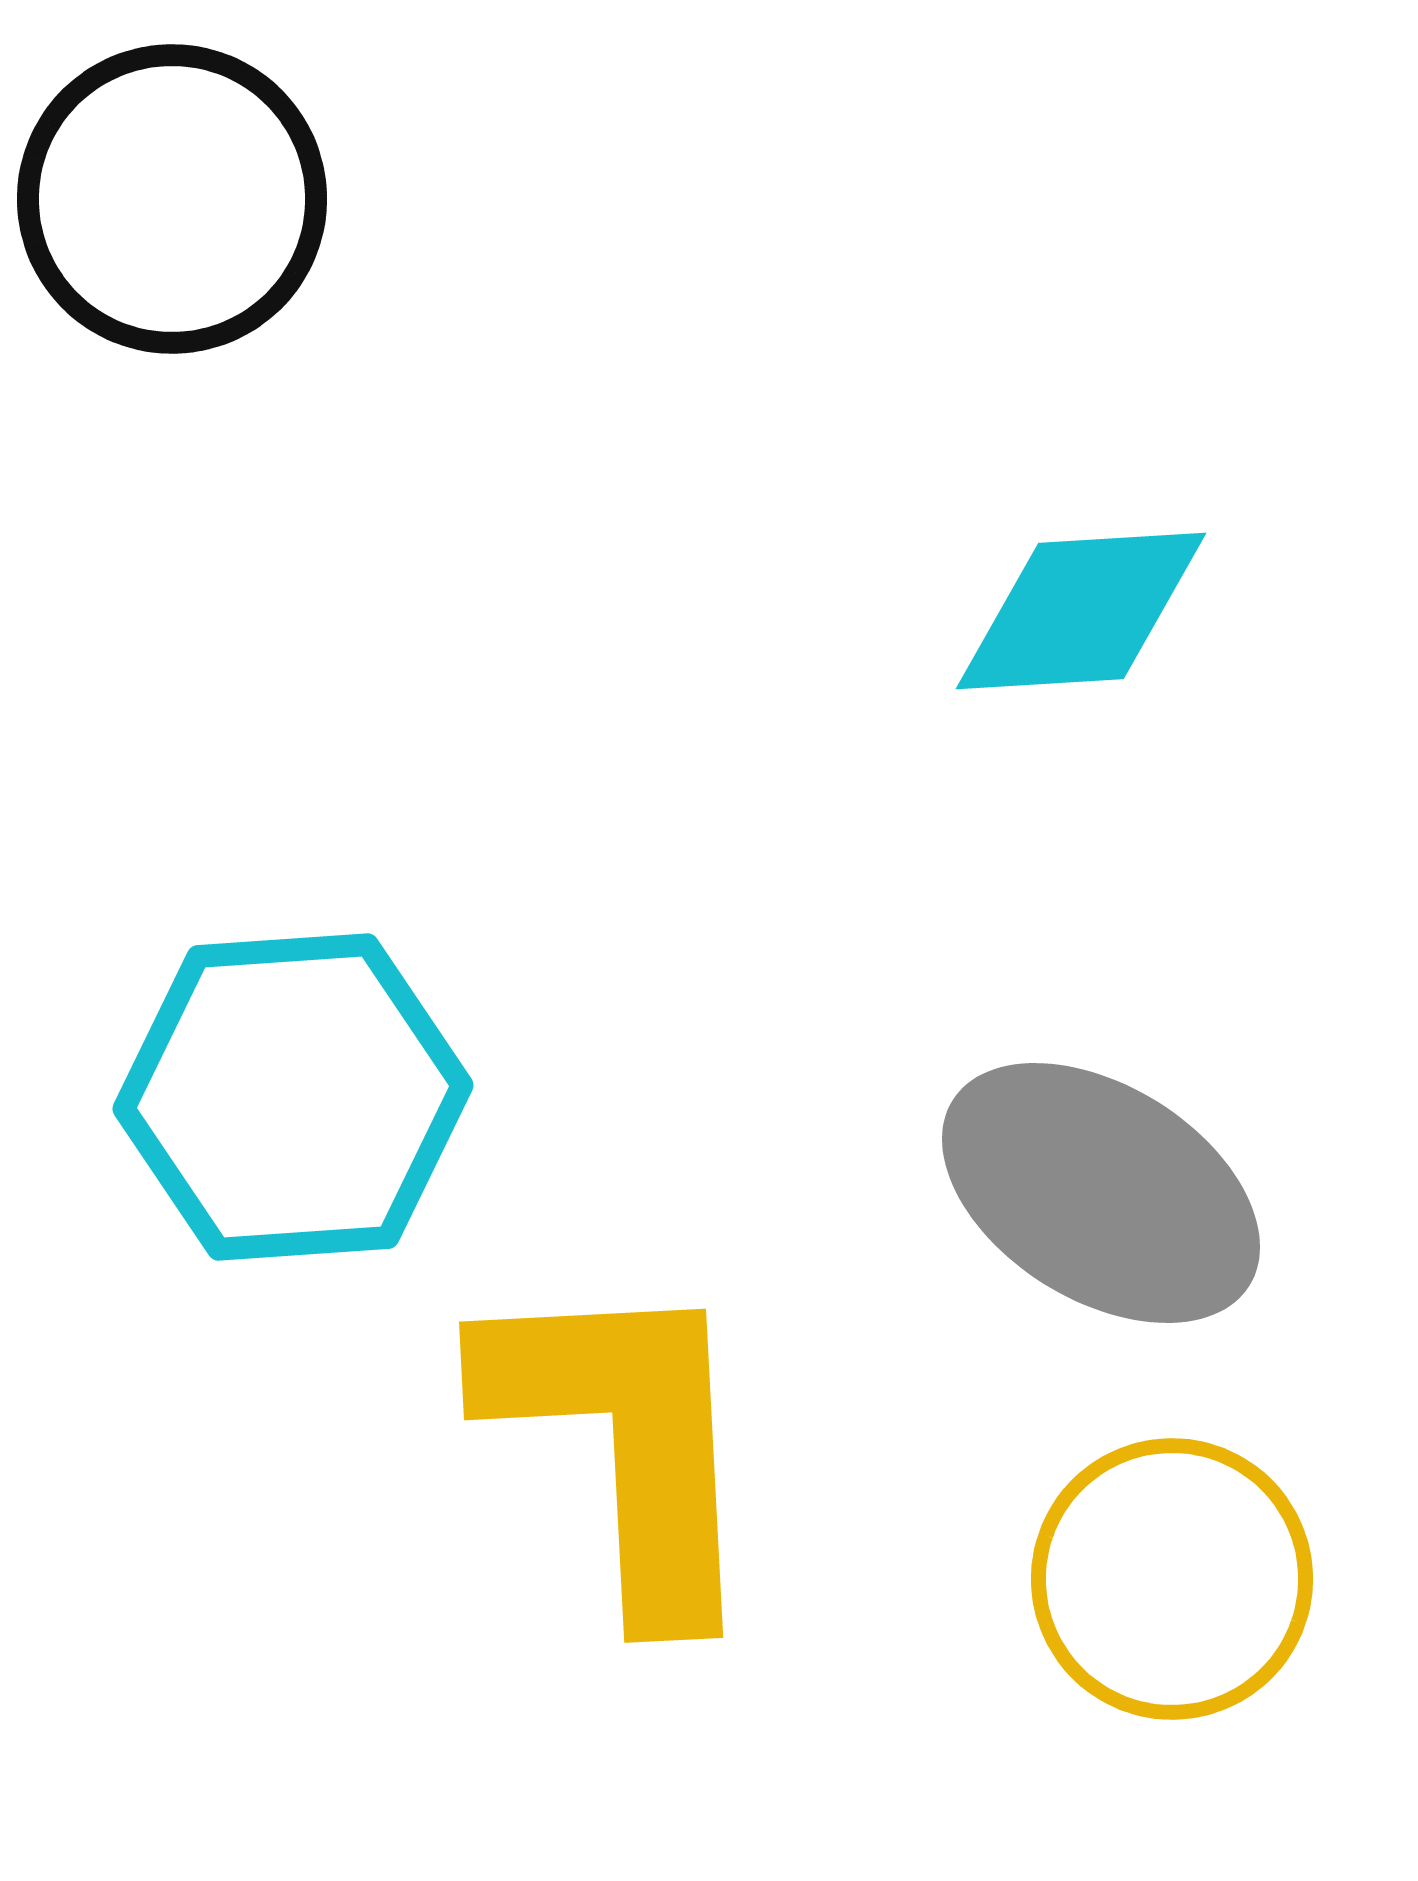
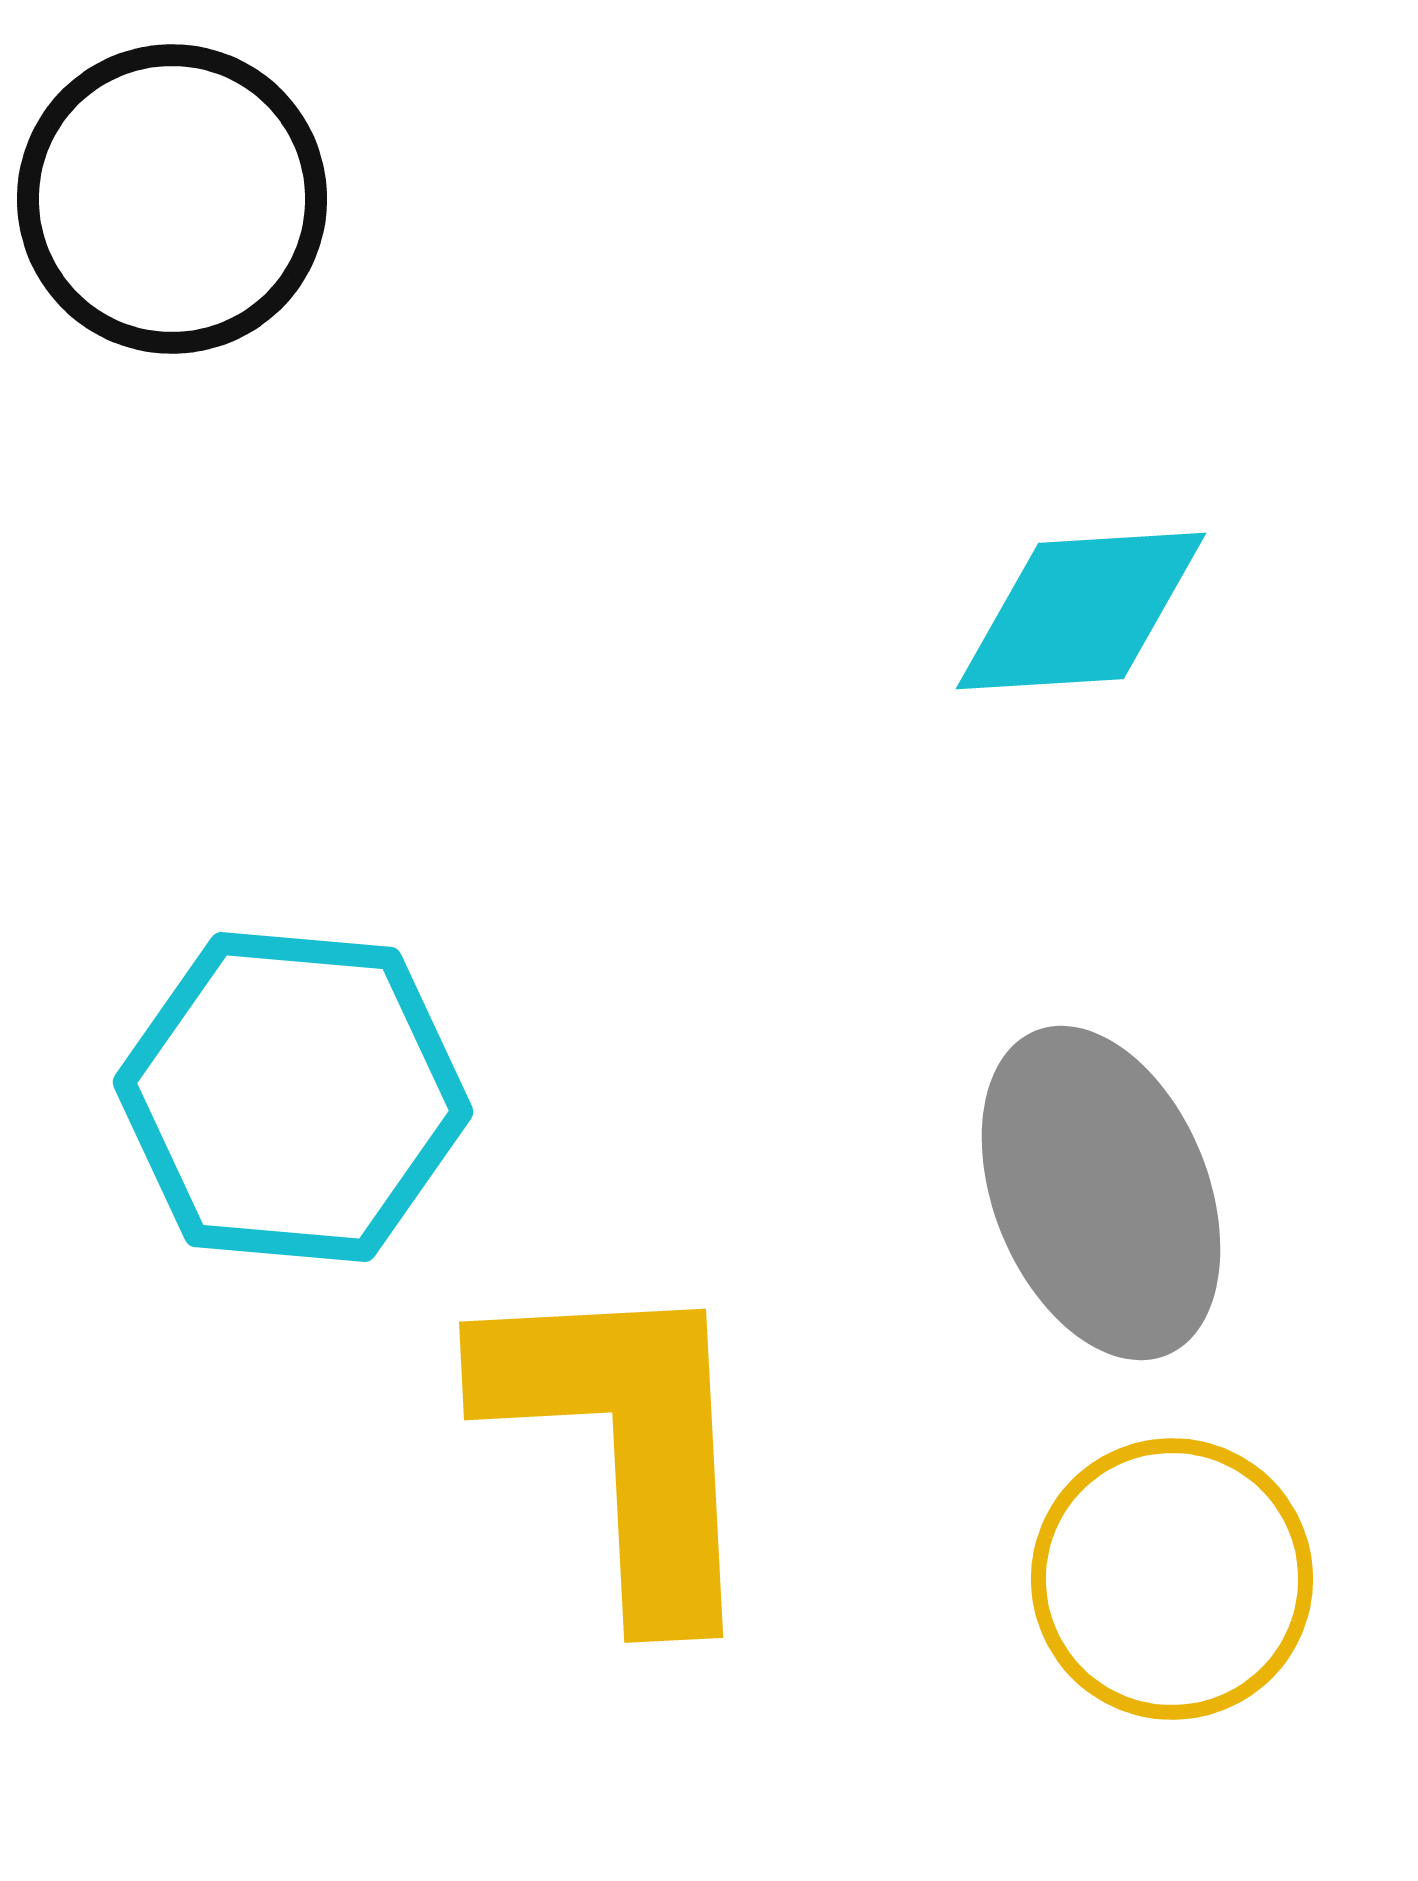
cyan hexagon: rotated 9 degrees clockwise
gray ellipse: rotated 36 degrees clockwise
